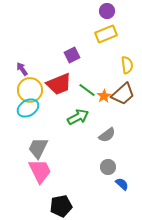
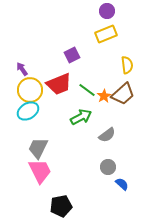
cyan ellipse: moved 3 px down
green arrow: moved 3 px right
